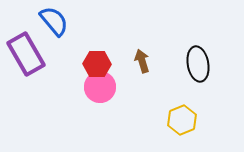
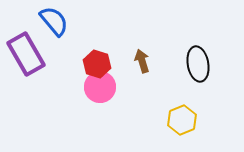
red hexagon: rotated 16 degrees clockwise
